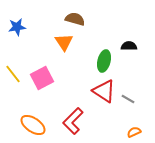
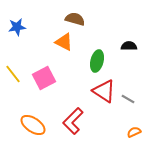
orange triangle: rotated 30 degrees counterclockwise
green ellipse: moved 7 px left
pink square: moved 2 px right
